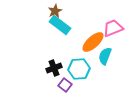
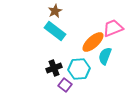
cyan rectangle: moved 5 px left, 6 px down
